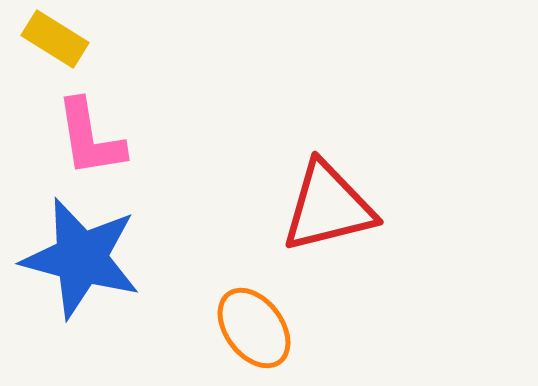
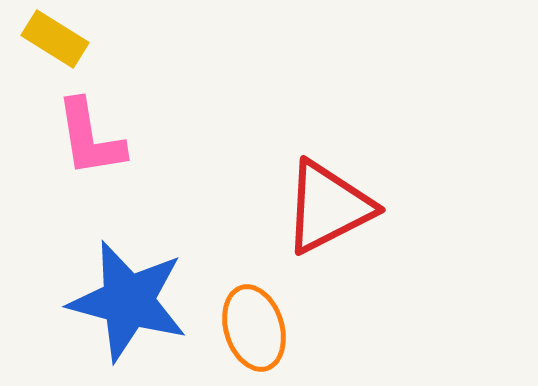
red triangle: rotated 13 degrees counterclockwise
blue star: moved 47 px right, 43 px down
orange ellipse: rotated 20 degrees clockwise
